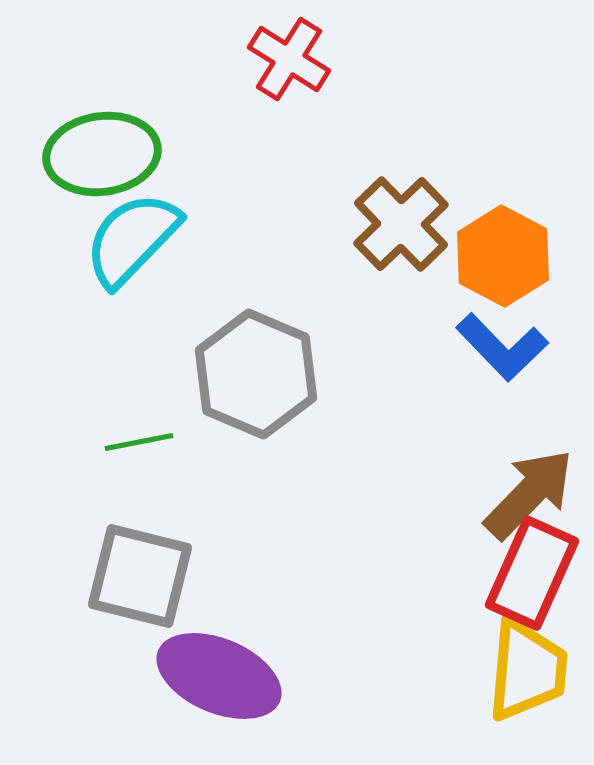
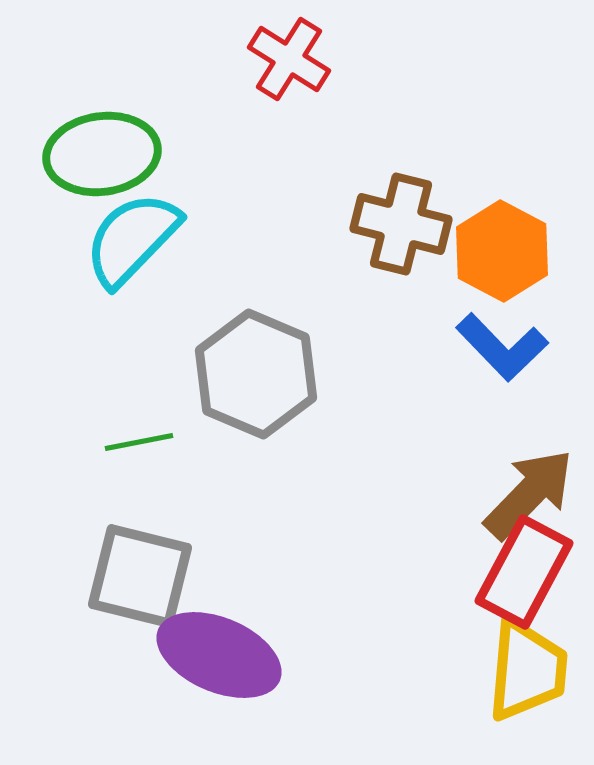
brown cross: rotated 32 degrees counterclockwise
orange hexagon: moved 1 px left, 5 px up
red rectangle: moved 8 px left, 1 px up; rotated 4 degrees clockwise
purple ellipse: moved 21 px up
